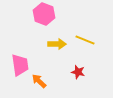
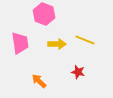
pink trapezoid: moved 22 px up
